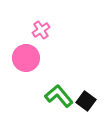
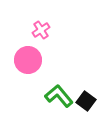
pink circle: moved 2 px right, 2 px down
